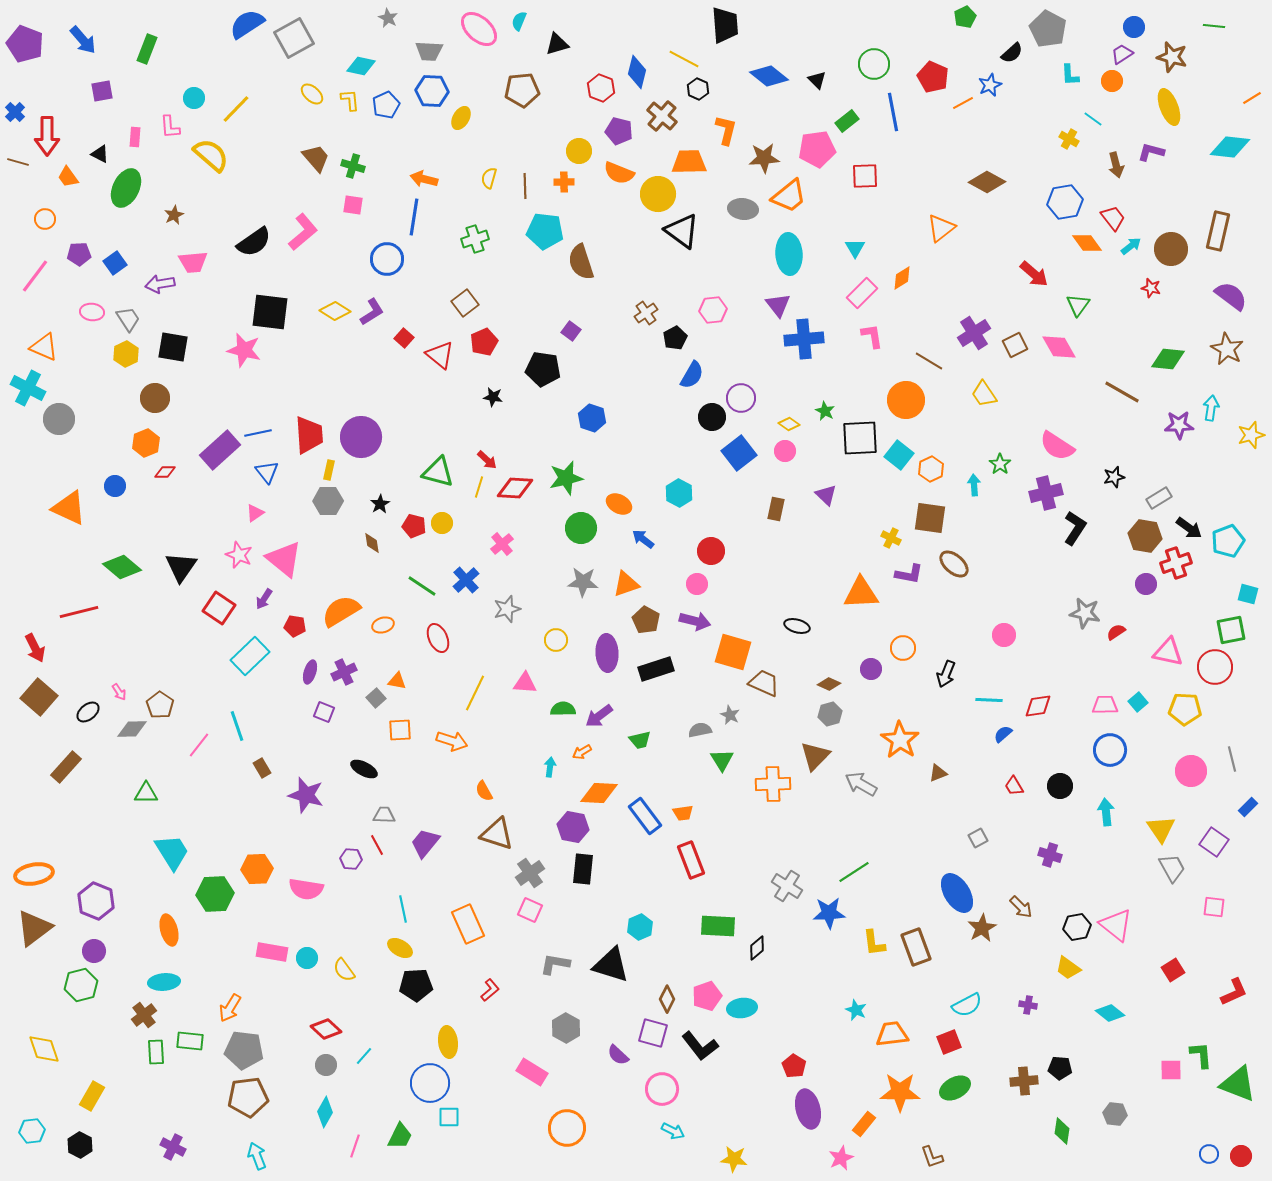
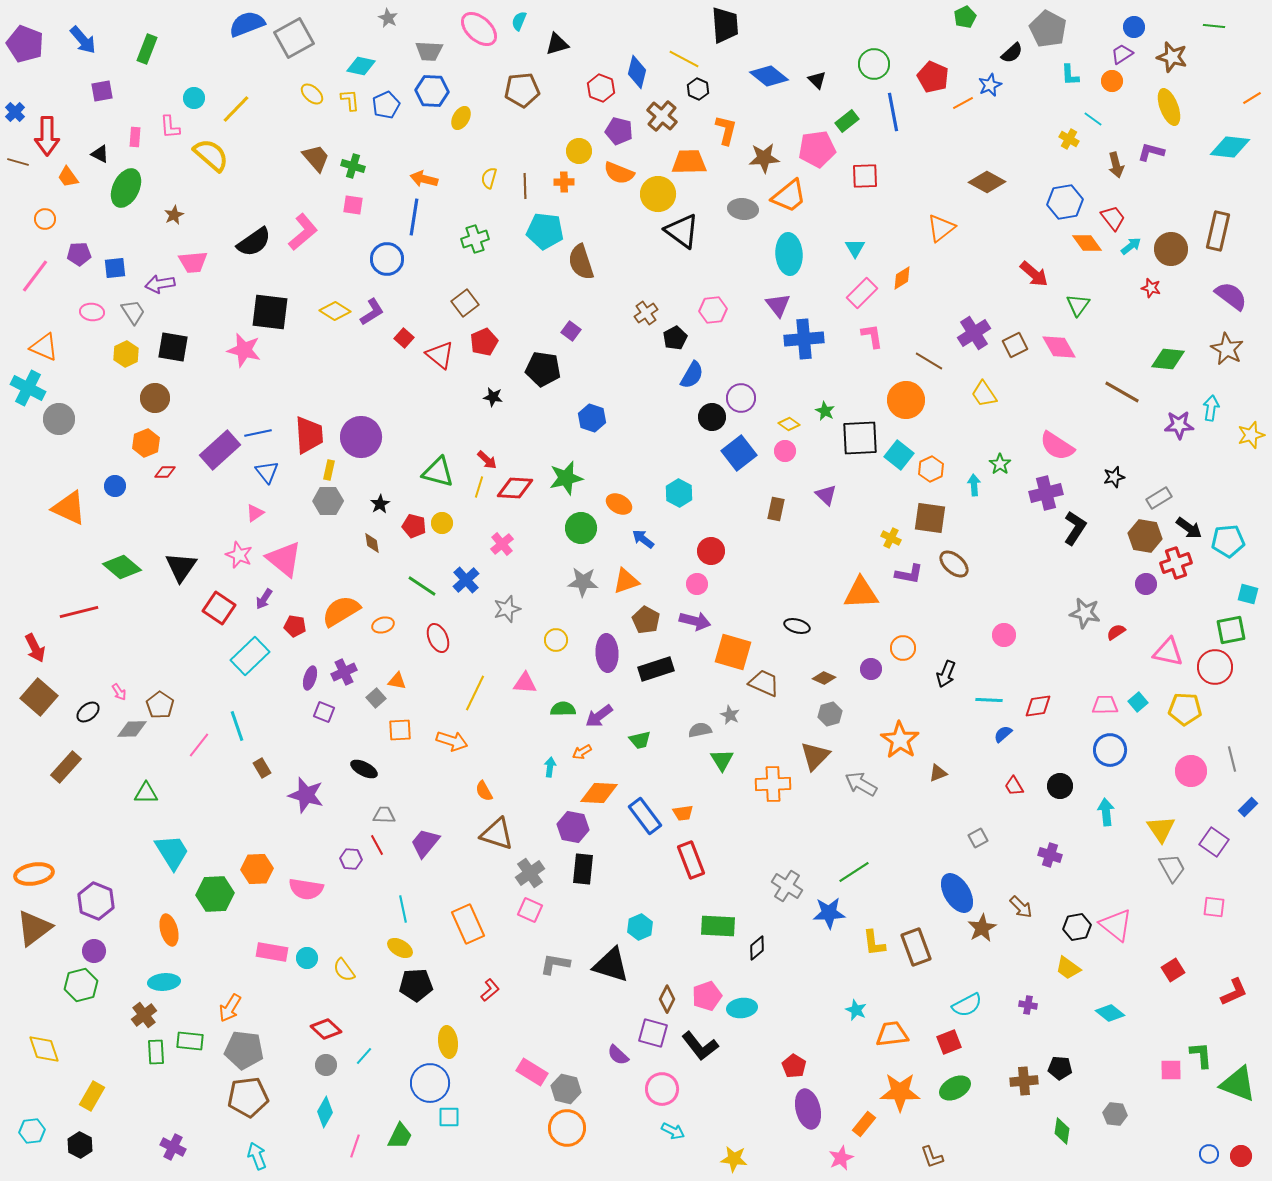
blue semicircle at (247, 24): rotated 12 degrees clockwise
blue square at (115, 263): moved 5 px down; rotated 30 degrees clockwise
gray trapezoid at (128, 319): moved 5 px right, 7 px up
cyan pentagon at (1228, 541): rotated 16 degrees clockwise
orange triangle at (626, 584): moved 3 px up
purple ellipse at (310, 672): moved 6 px down
brown diamond at (829, 684): moved 5 px left, 6 px up
gray hexagon at (566, 1028): moved 61 px down; rotated 16 degrees counterclockwise
